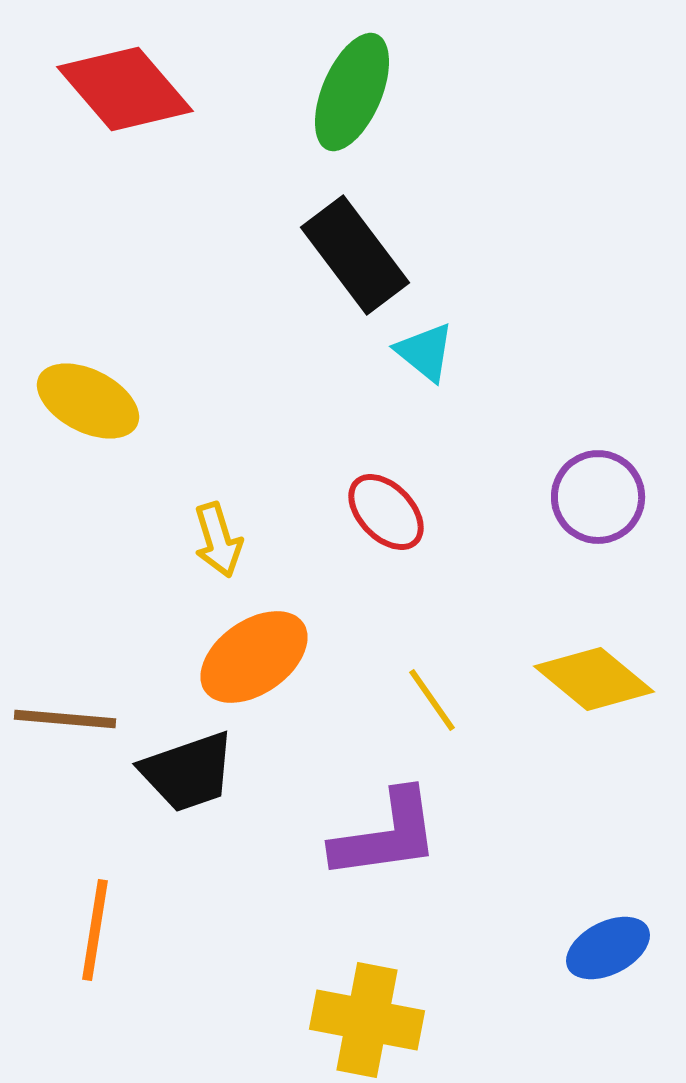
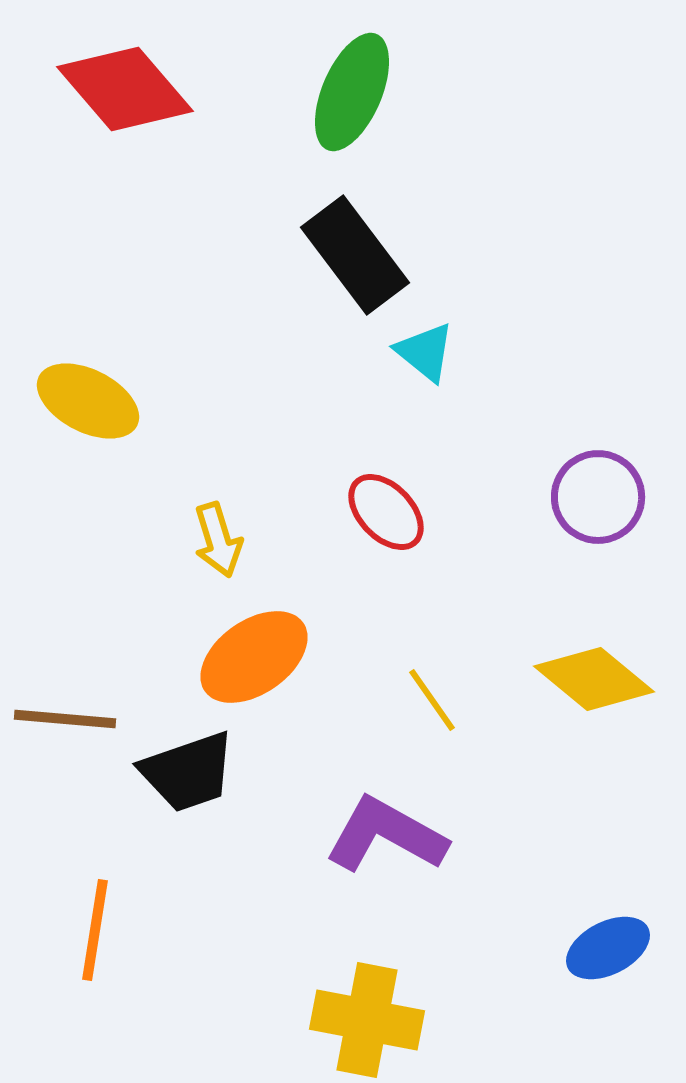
purple L-shape: rotated 143 degrees counterclockwise
